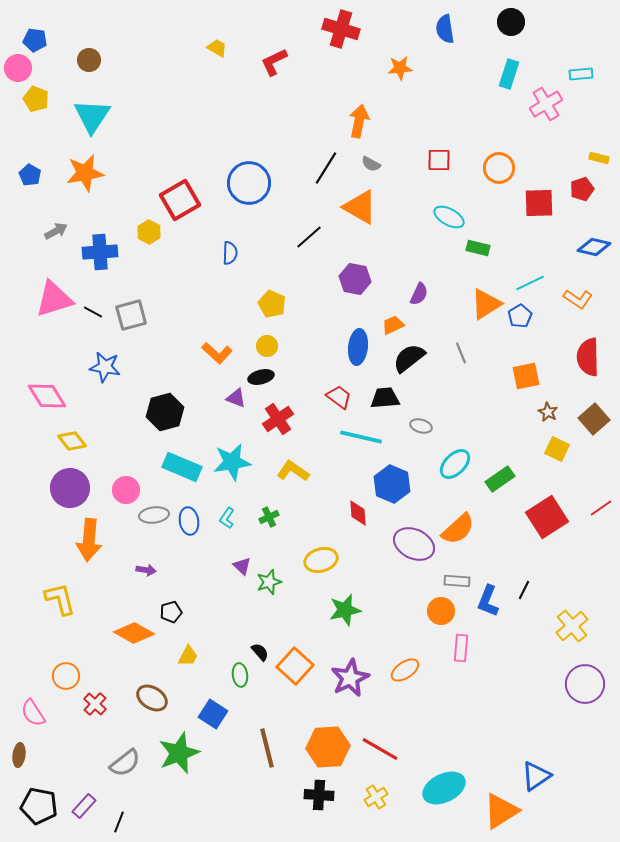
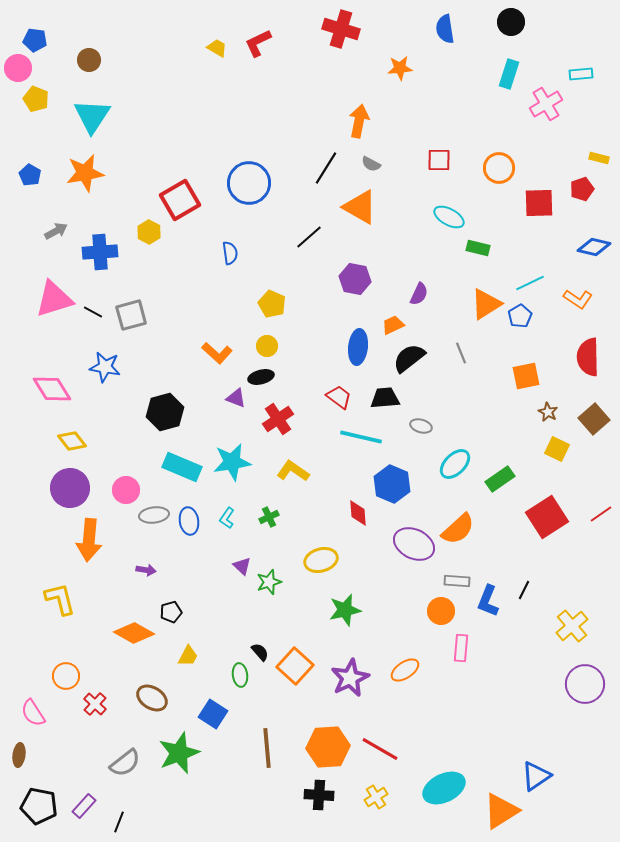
red L-shape at (274, 62): moved 16 px left, 19 px up
blue semicircle at (230, 253): rotated 10 degrees counterclockwise
pink diamond at (47, 396): moved 5 px right, 7 px up
red line at (601, 508): moved 6 px down
brown line at (267, 748): rotated 9 degrees clockwise
